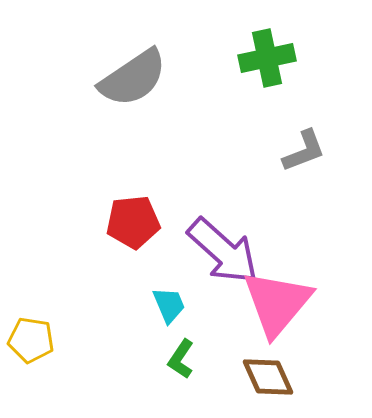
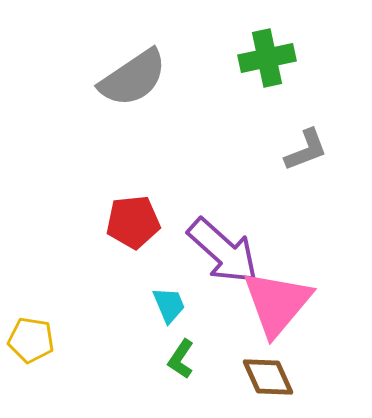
gray L-shape: moved 2 px right, 1 px up
